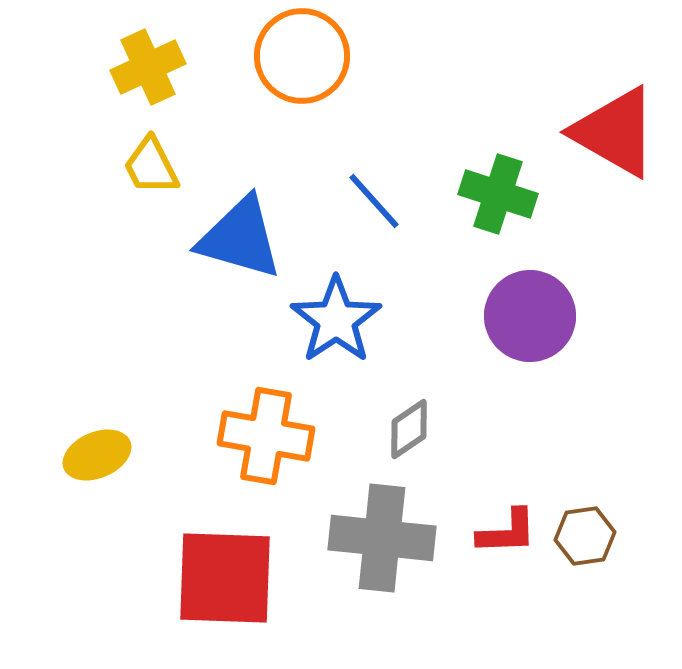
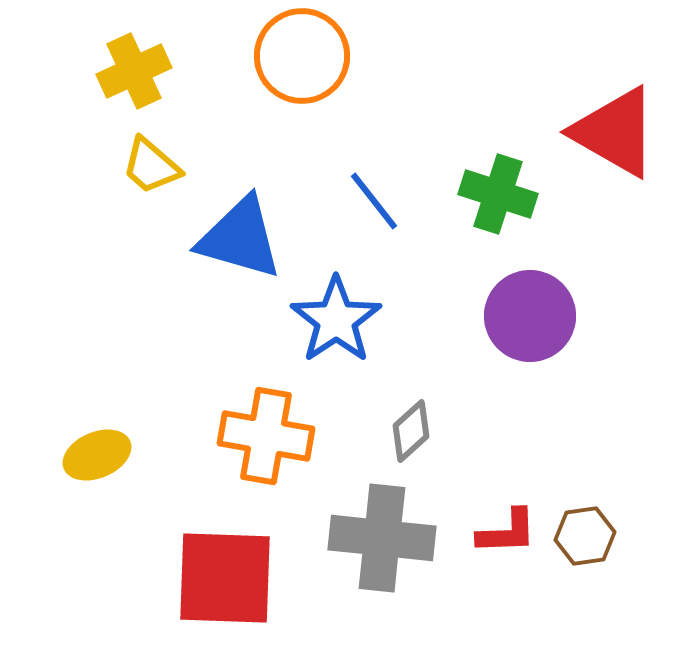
yellow cross: moved 14 px left, 4 px down
yellow trapezoid: rotated 22 degrees counterclockwise
blue line: rotated 4 degrees clockwise
gray diamond: moved 2 px right, 2 px down; rotated 8 degrees counterclockwise
